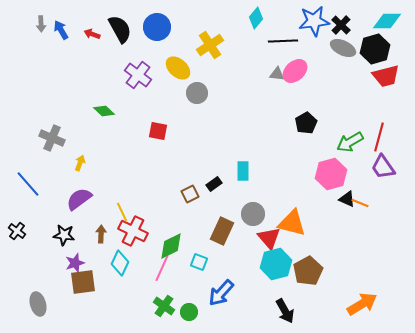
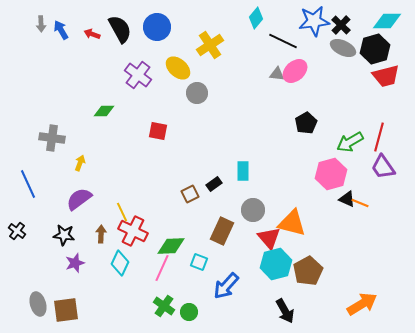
black line at (283, 41): rotated 28 degrees clockwise
green diamond at (104, 111): rotated 45 degrees counterclockwise
gray cross at (52, 138): rotated 15 degrees counterclockwise
blue line at (28, 184): rotated 16 degrees clockwise
gray circle at (253, 214): moved 4 px up
green diamond at (171, 246): rotated 24 degrees clockwise
brown square at (83, 282): moved 17 px left, 28 px down
blue arrow at (221, 293): moved 5 px right, 7 px up
